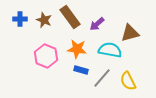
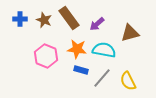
brown rectangle: moved 1 px left, 1 px down
cyan semicircle: moved 6 px left
